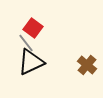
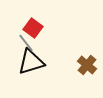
black triangle: rotated 8 degrees clockwise
